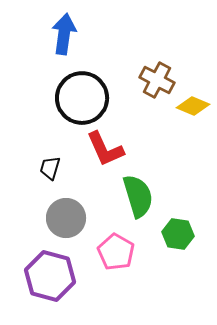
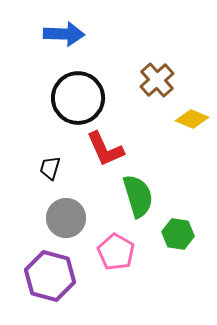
blue arrow: rotated 84 degrees clockwise
brown cross: rotated 20 degrees clockwise
black circle: moved 4 px left
yellow diamond: moved 1 px left, 13 px down
